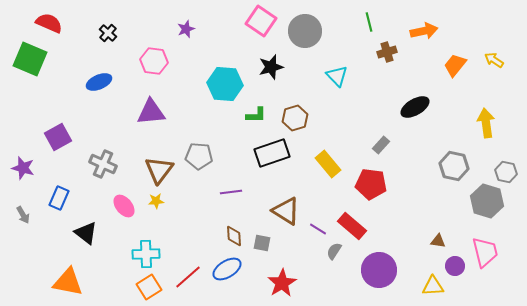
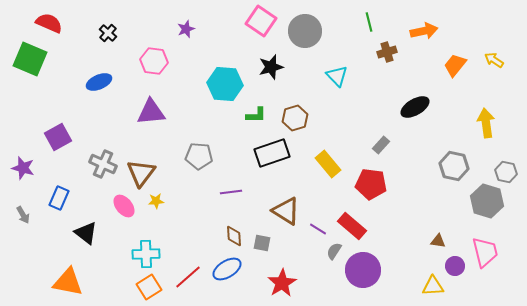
brown triangle at (159, 170): moved 18 px left, 3 px down
purple circle at (379, 270): moved 16 px left
